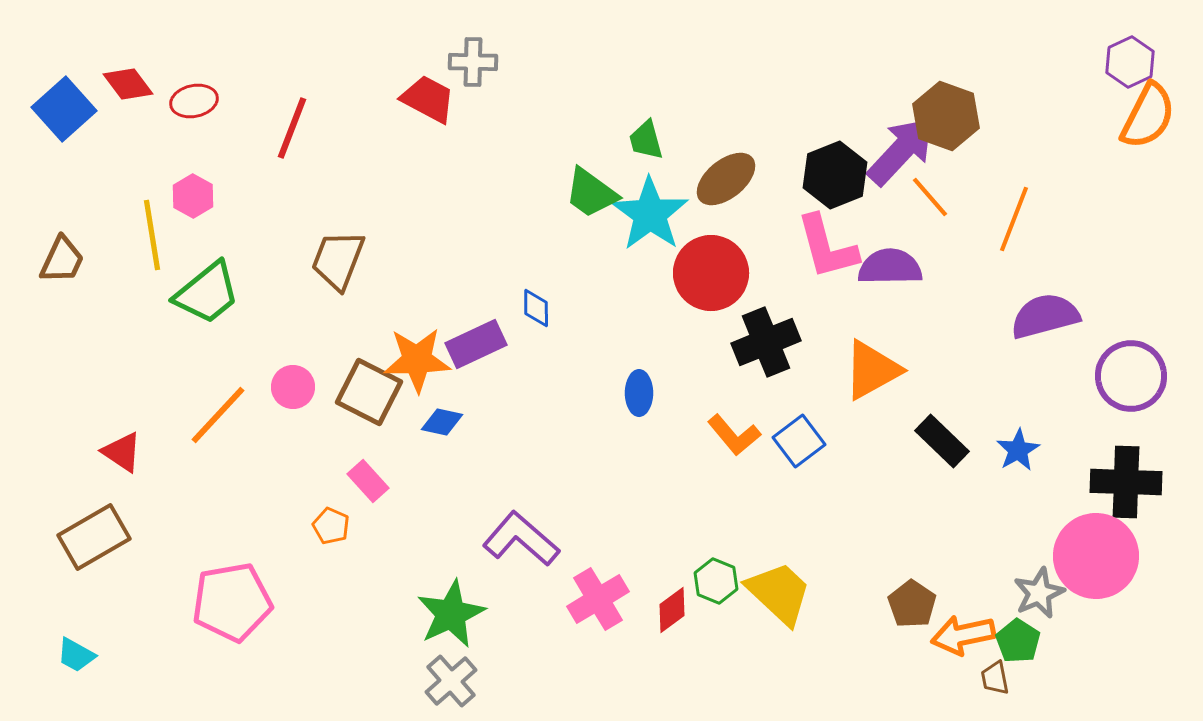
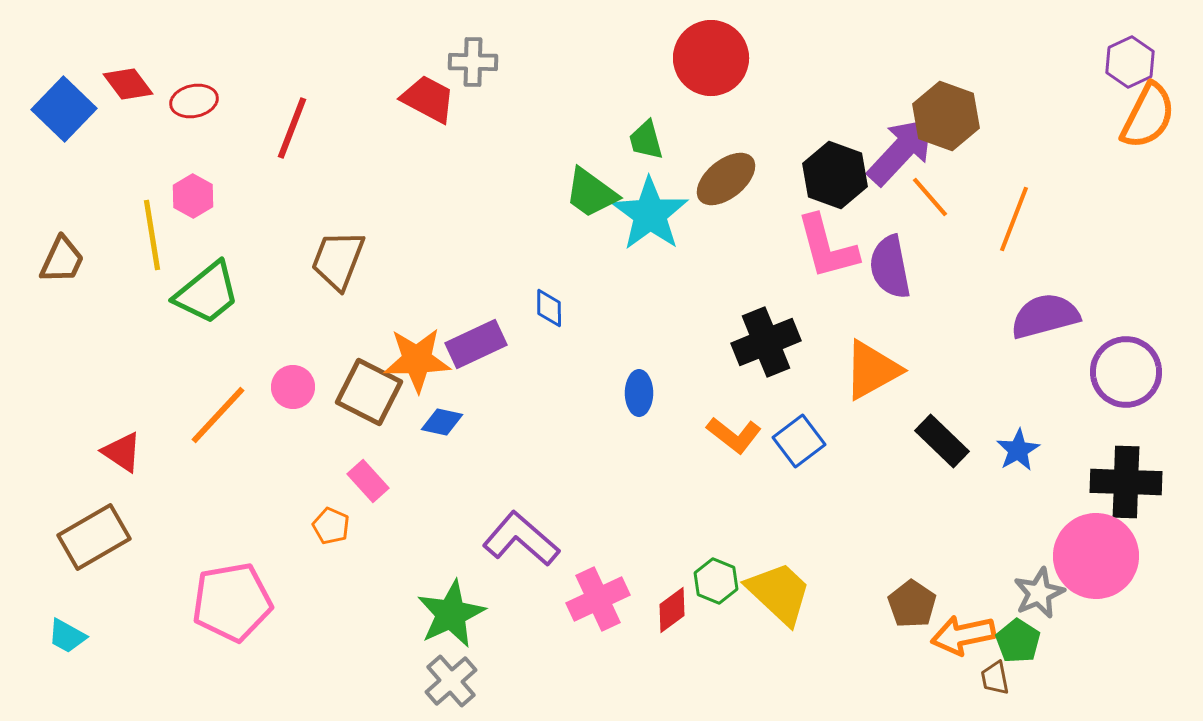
blue square at (64, 109): rotated 4 degrees counterclockwise
black hexagon at (835, 175): rotated 18 degrees counterclockwise
purple semicircle at (890, 267): rotated 100 degrees counterclockwise
red circle at (711, 273): moved 215 px up
blue diamond at (536, 308): moved 13 px right
purple circle at (1131, 376): moved 5 px left, 4 px up
orange L-shape at (734, 435): rotated 12 degrees counterclockwise
pink cross at (598, 599): rotated 6 degrees clockwise
cyan trapezoid at (76, 655): moved 9 px left, 19 px up
